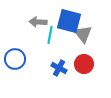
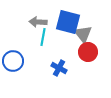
blue square: moved 1 px left, 1 px down
cyan line: moved 7 px left, 2 px down
blue circle: moved 2 px left, 2 px down
red circle: moved 4 px right, 12 px up
